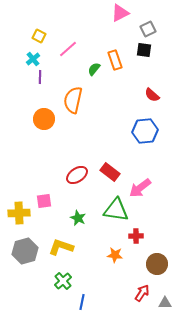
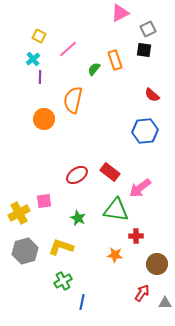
yellow cross: rotated 25 degrees counterclockwise
green cross: rotated 12 degrees clockwise
